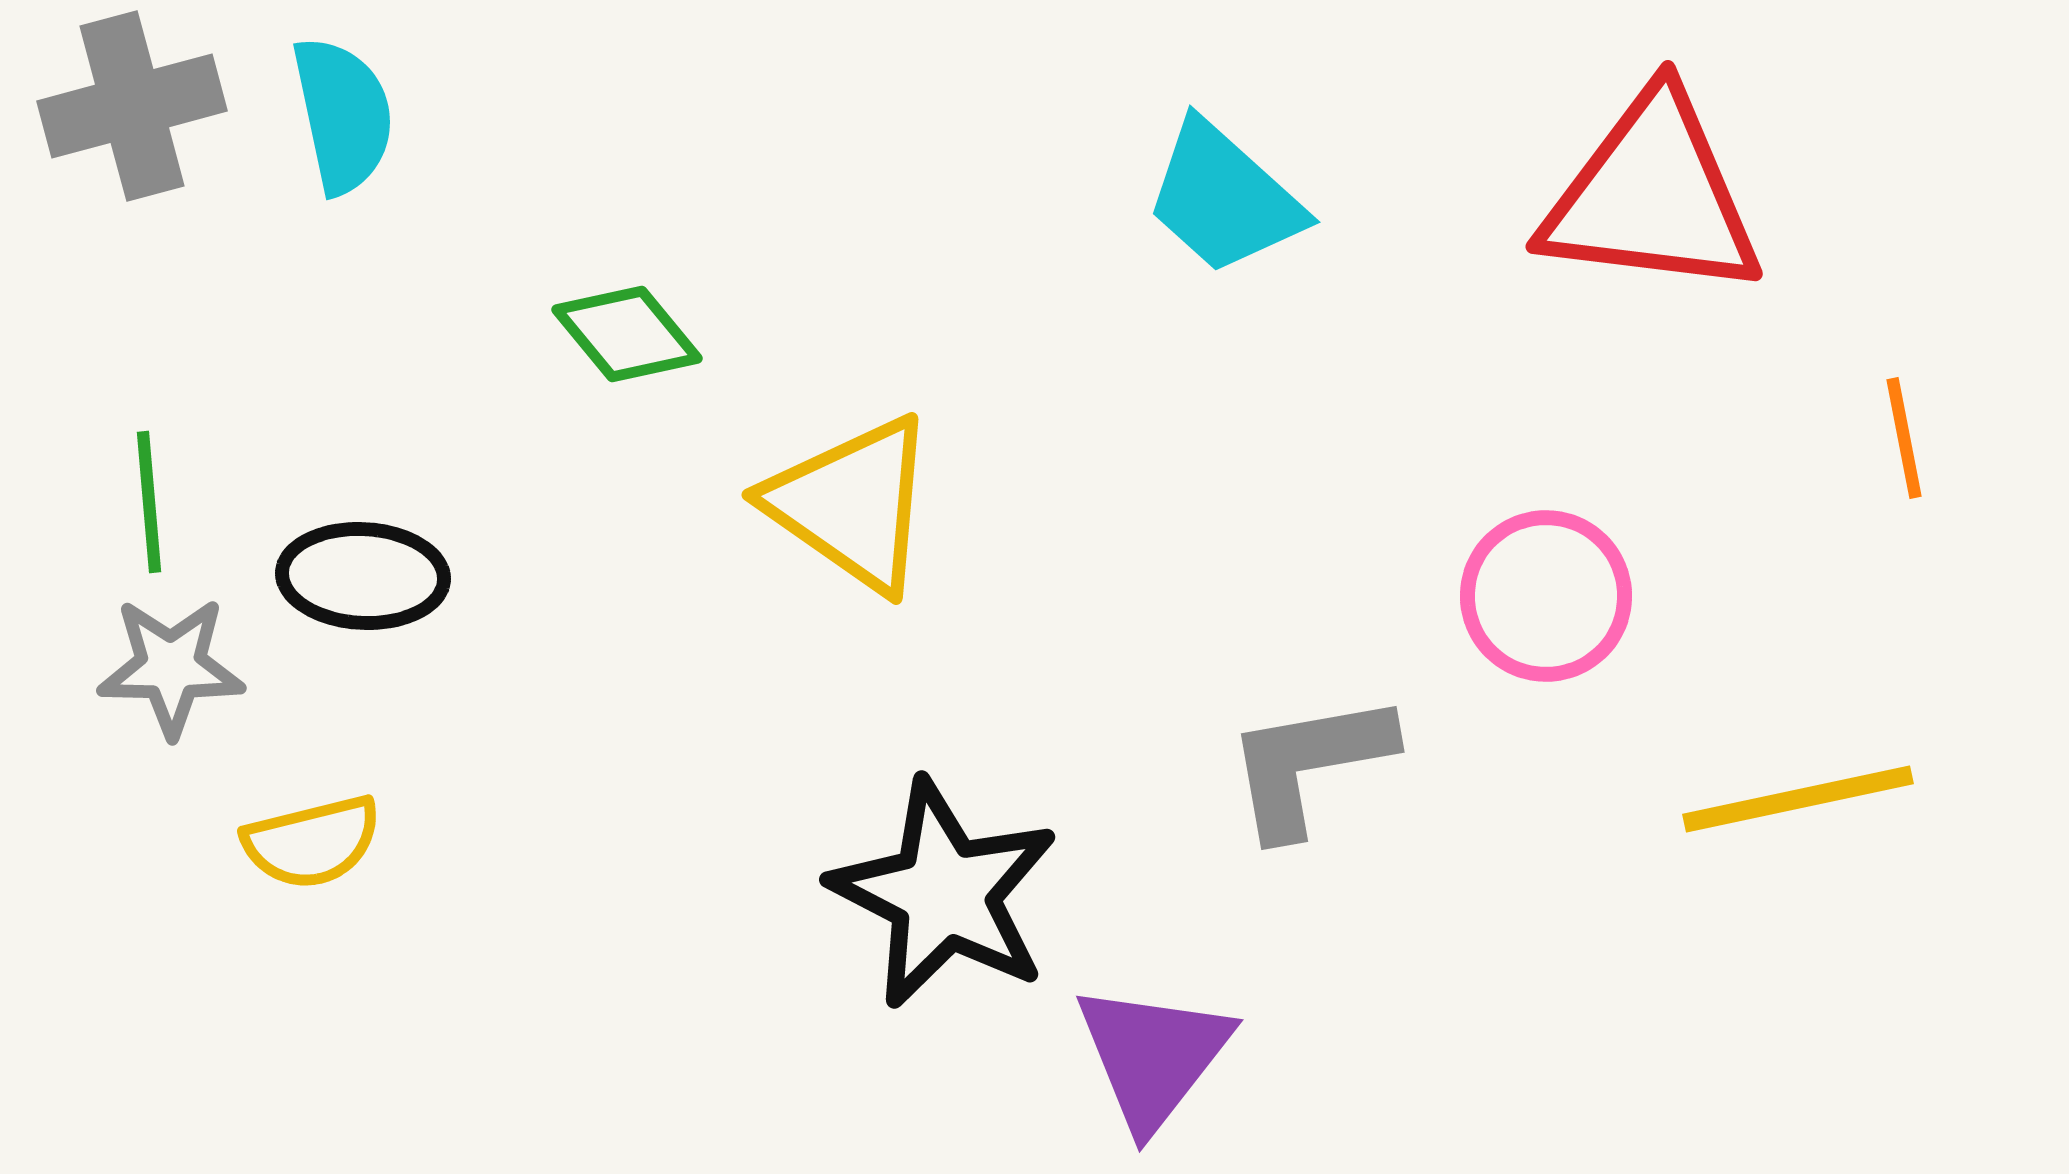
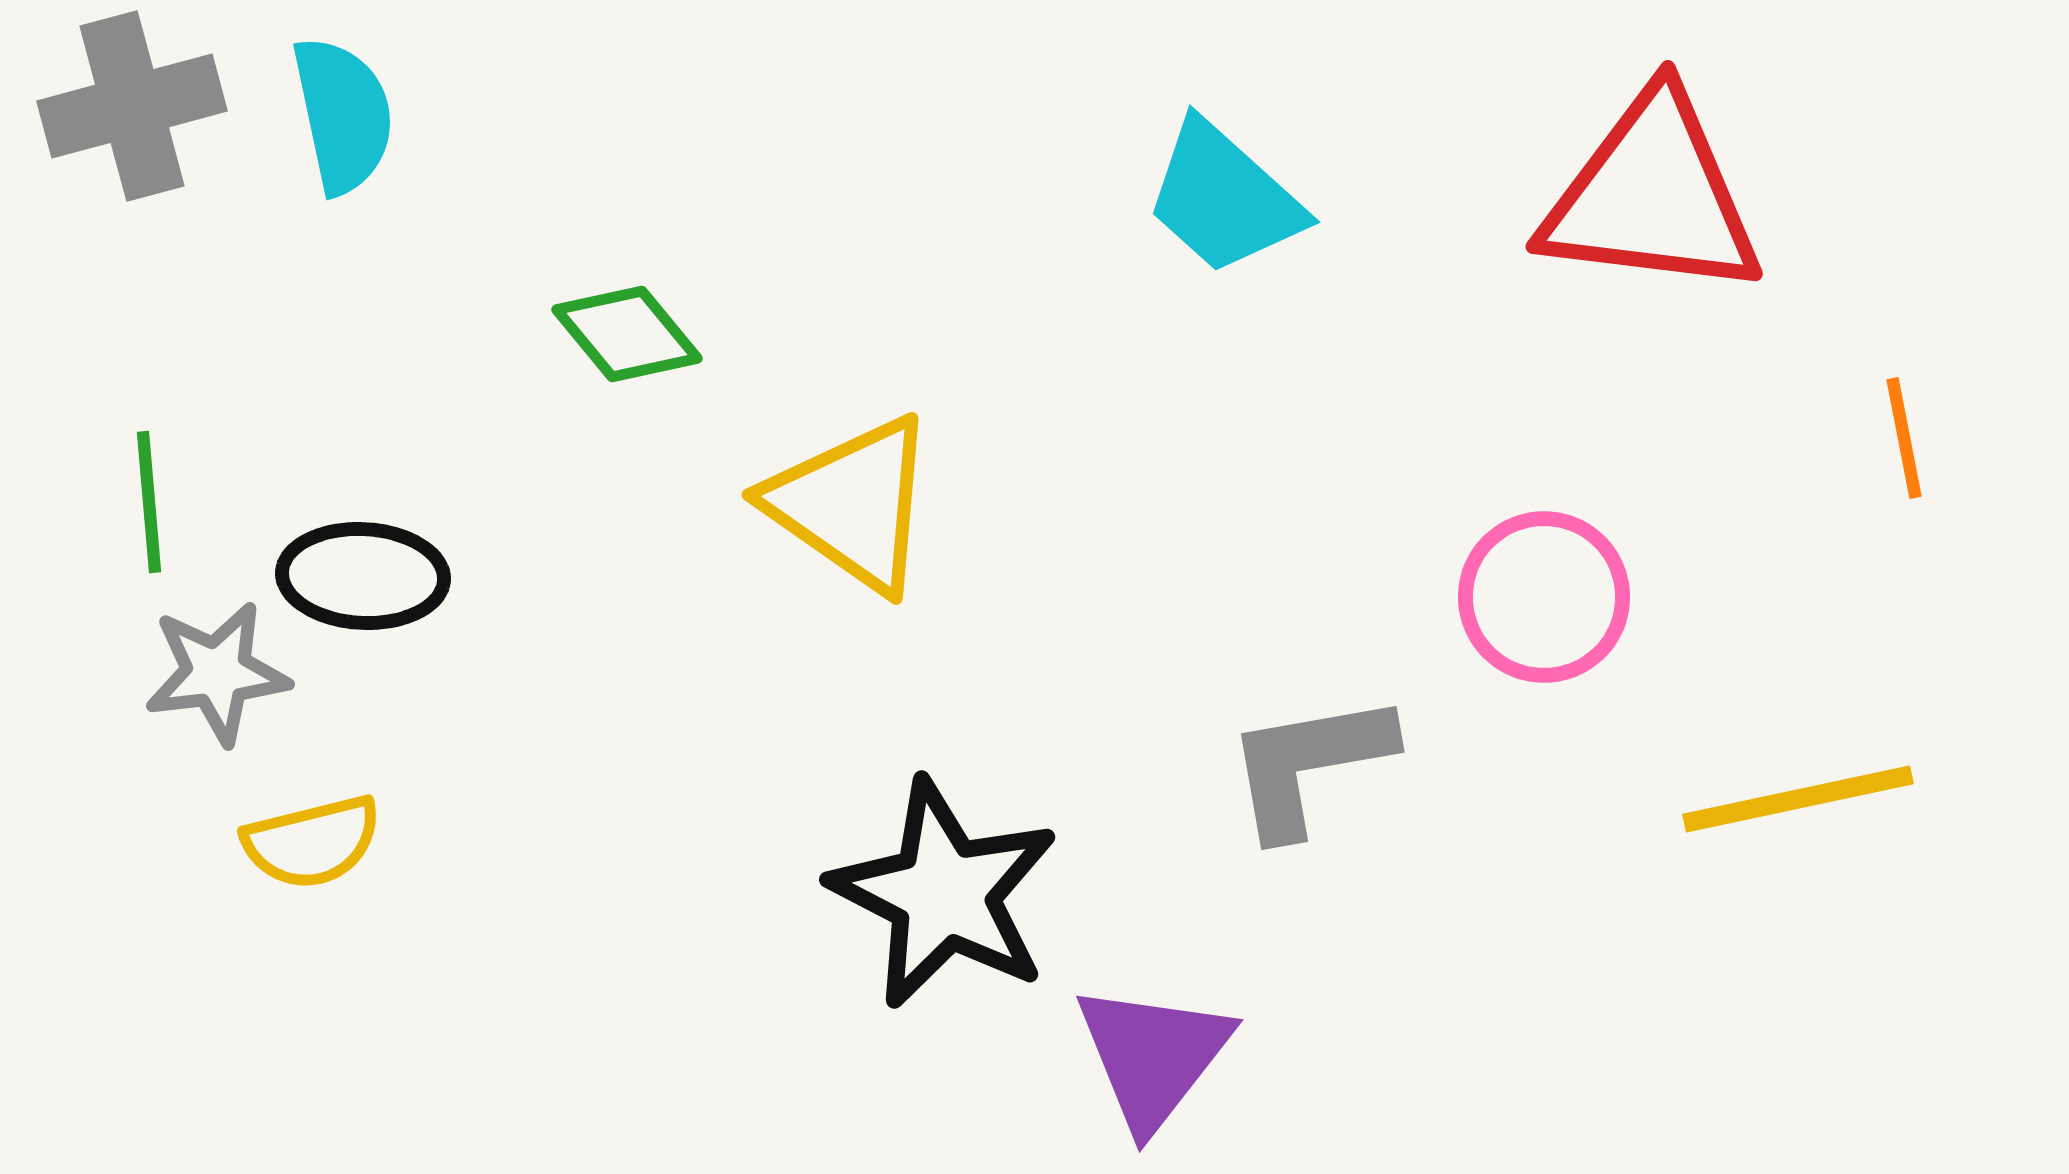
pink circle: moved 2 px left, 1 px down
gray star: moved 46 px right, 6 px down; rotated 8 degrees counterclockwise
